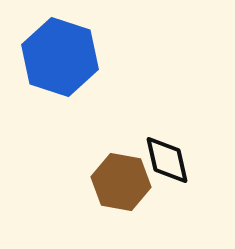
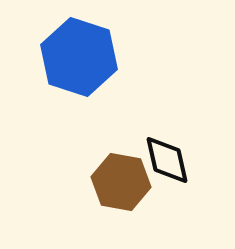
blue hexagon: moved 19 px right
